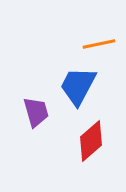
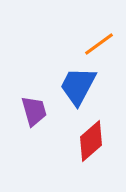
orange line: rotated 24 degrees counterclockwise
purple trapezoid: moved 2 px left, 1 px up
